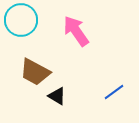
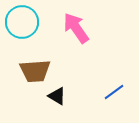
cyan circle: moved 1 px right, 2 px down
pink arrow: moved 3 px up
brown trapezoid: moved 1 px up; rotated 32 degrees counterclockwise
